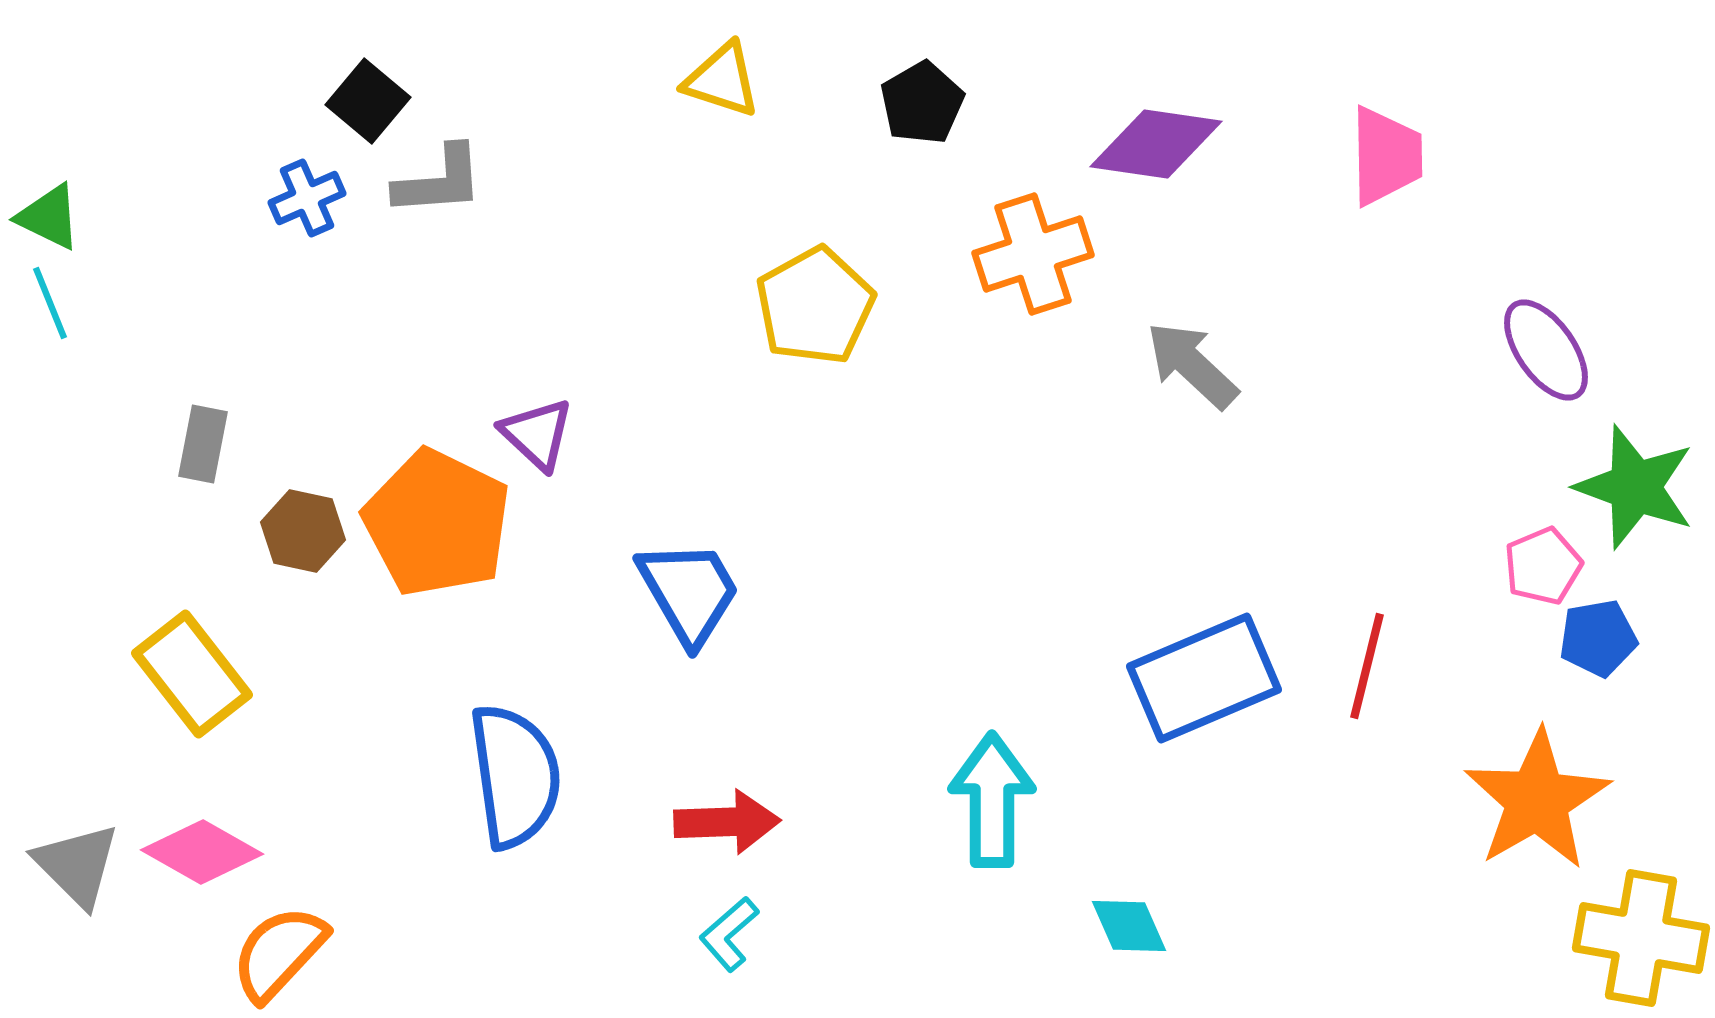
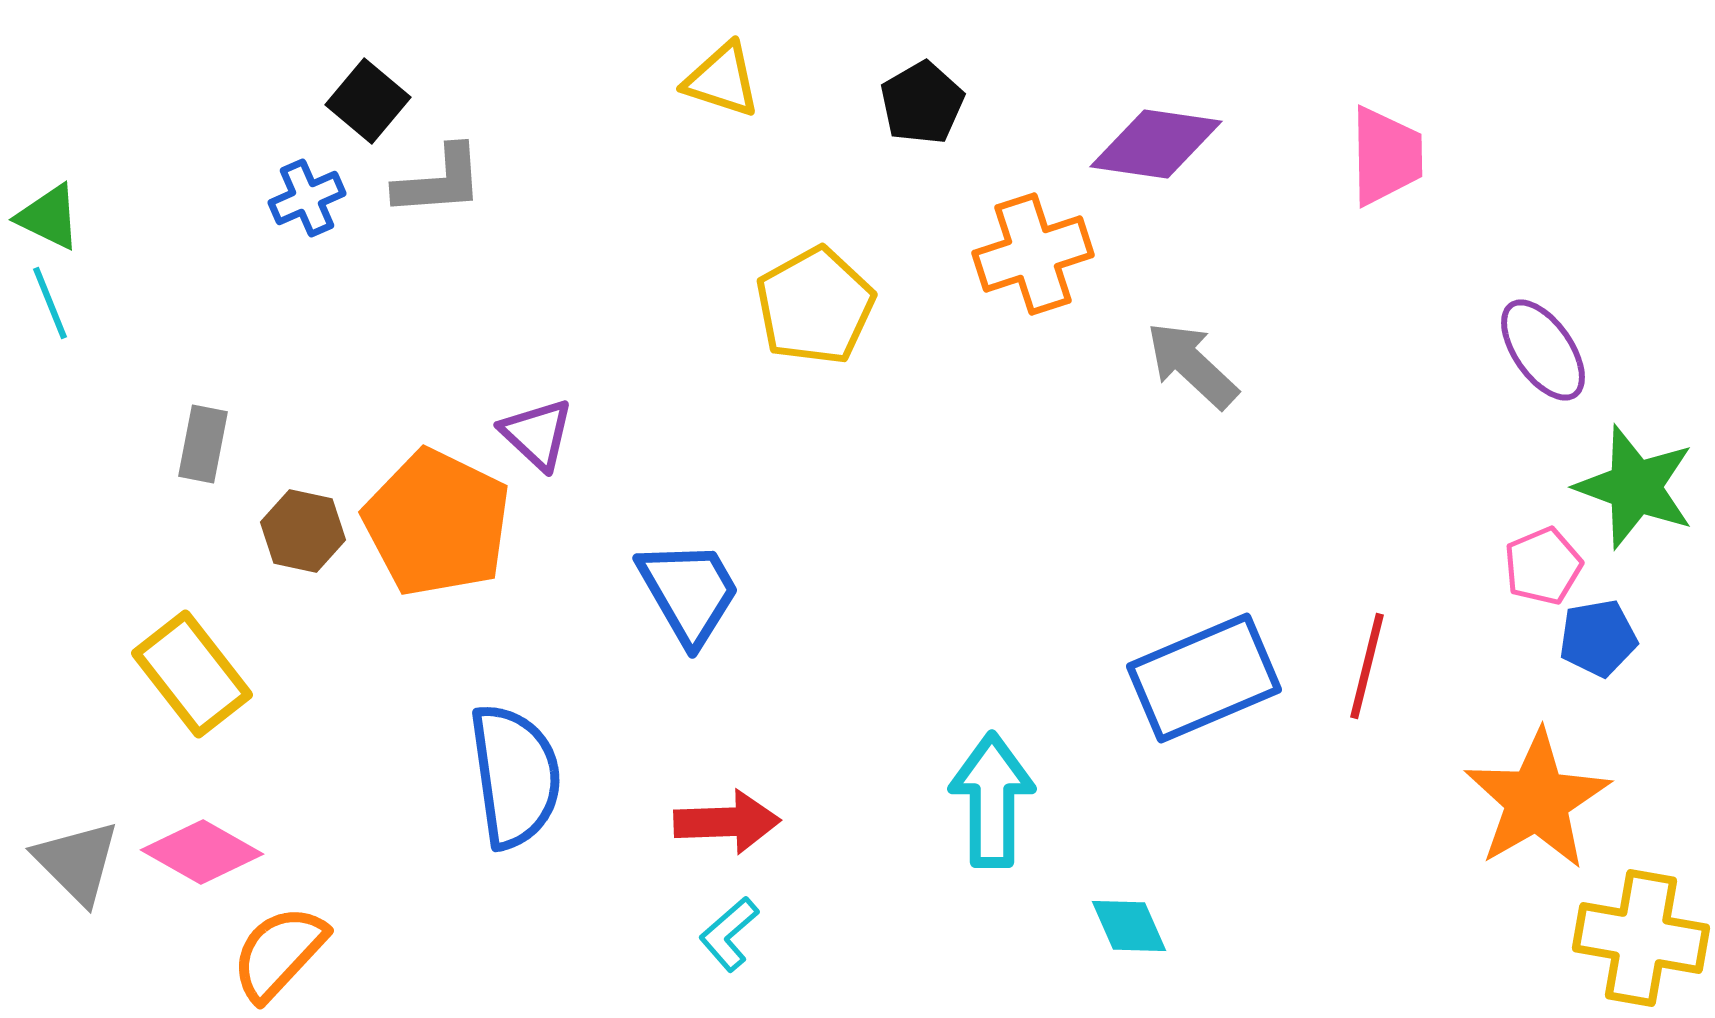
purple ellipse: moved 3 px left
gray triangle: moved 3 px up
